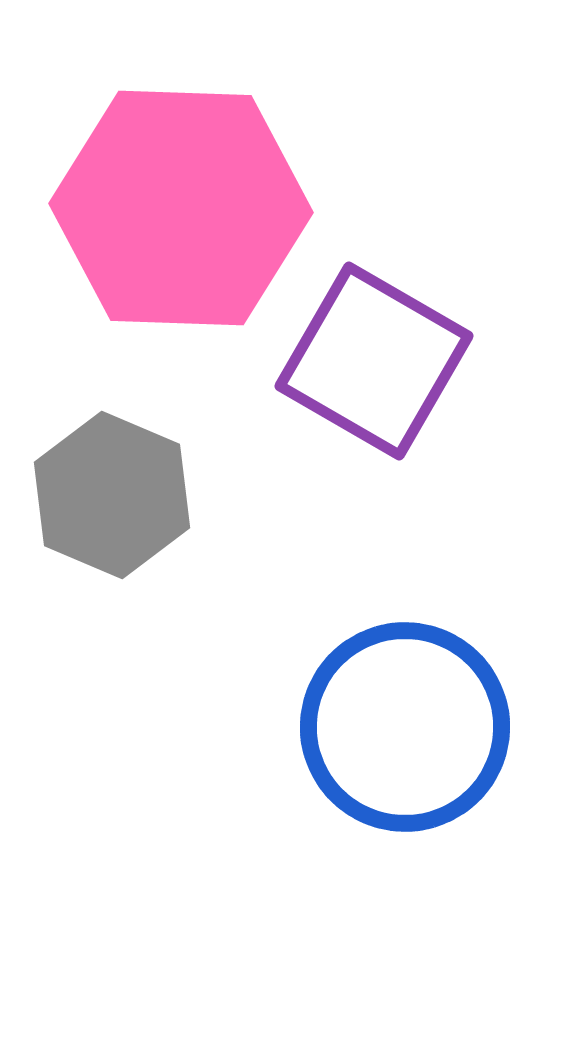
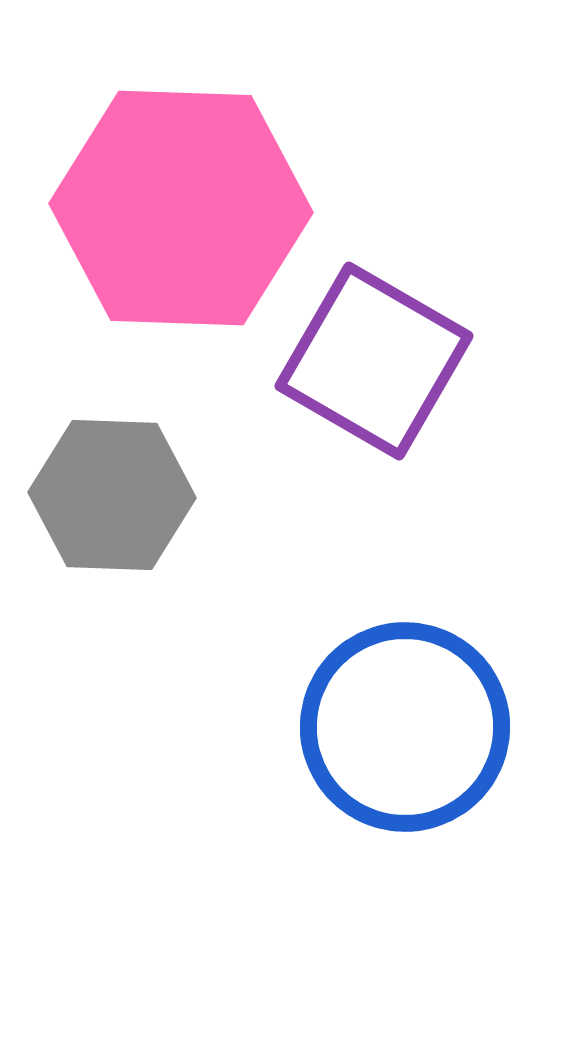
gray hexagon: rotated 21 degrees counterclockwise
